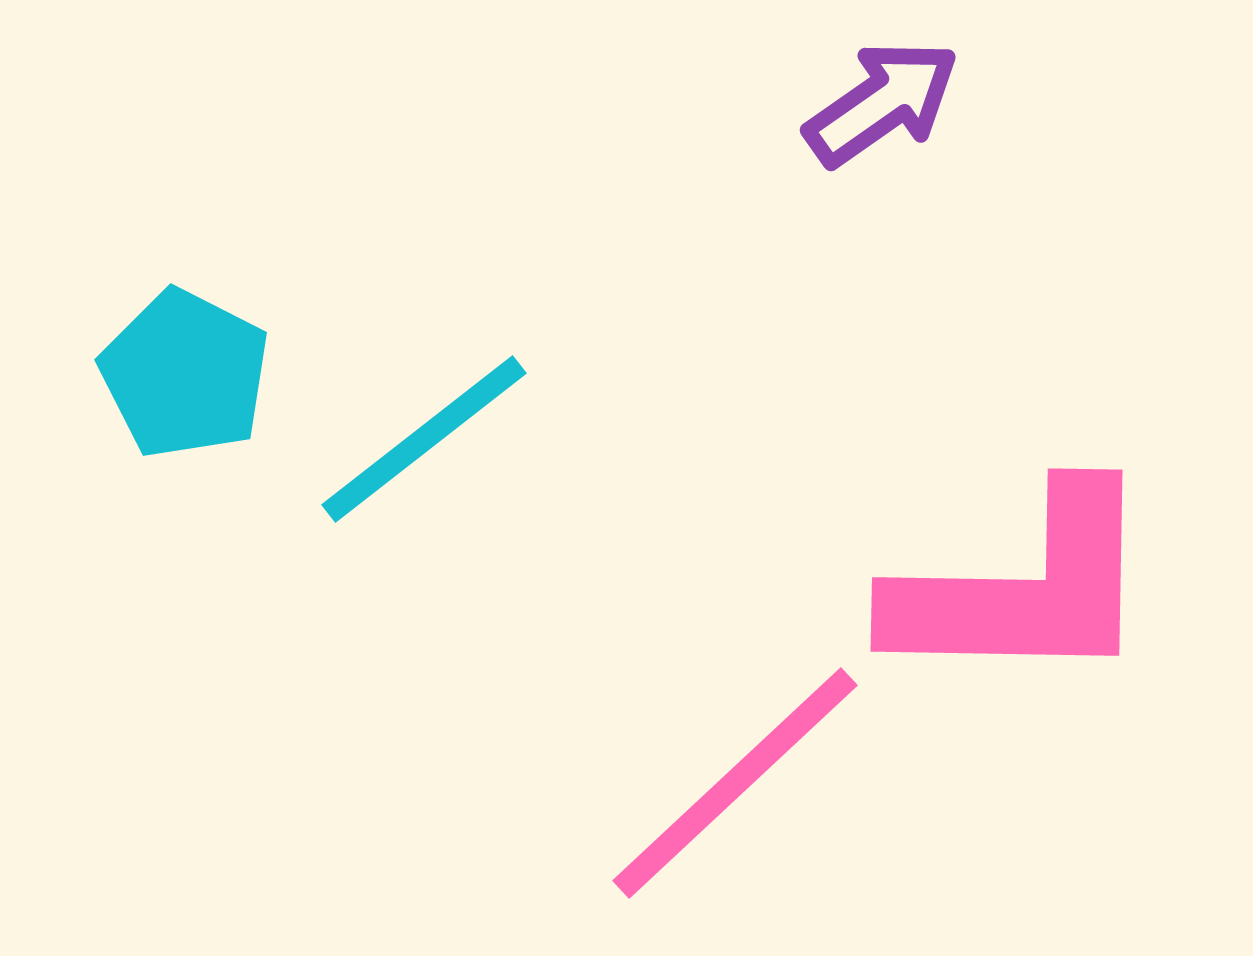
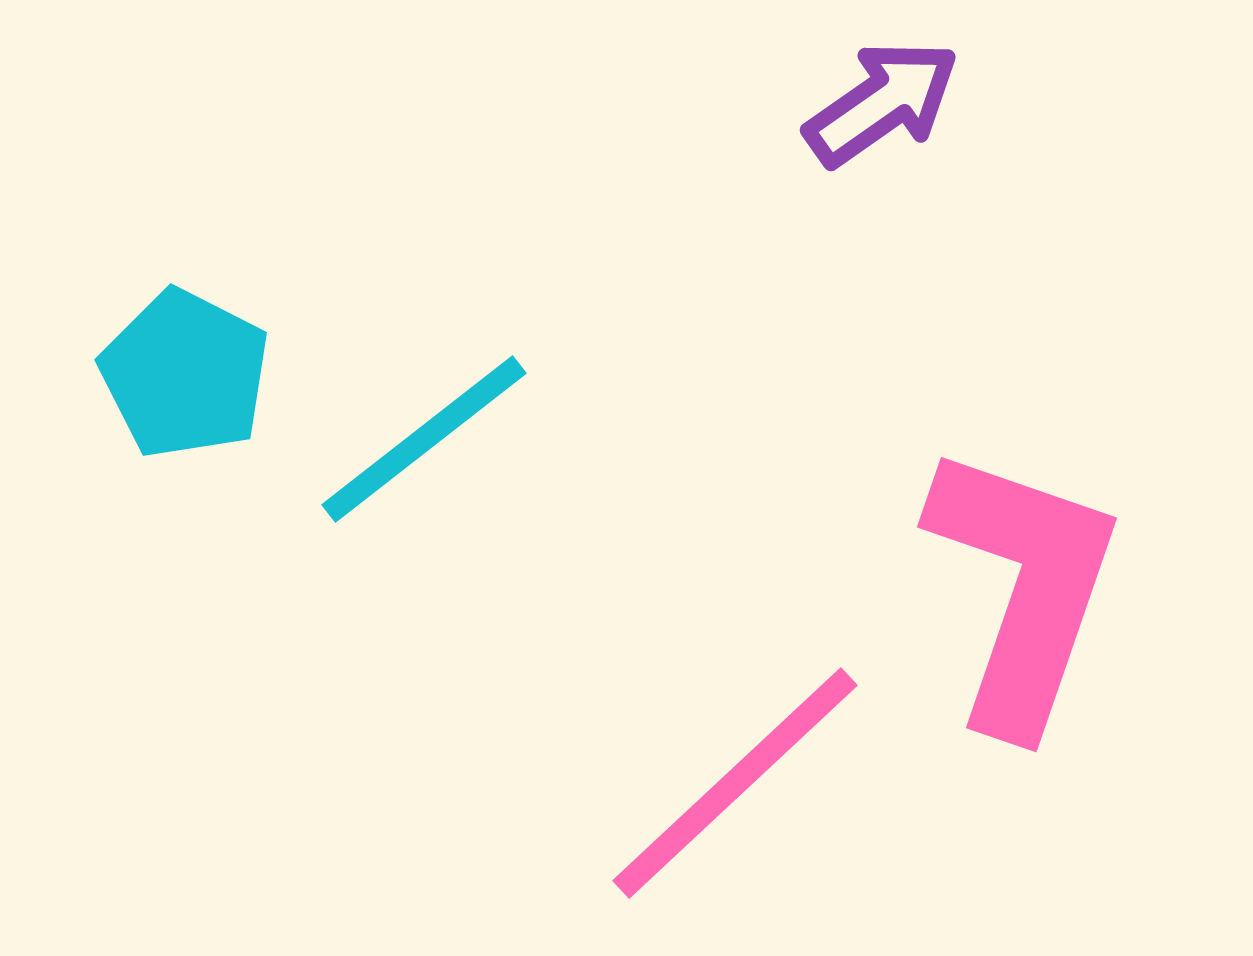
pink L-shape: rotated 72 degrees counterclockwise
